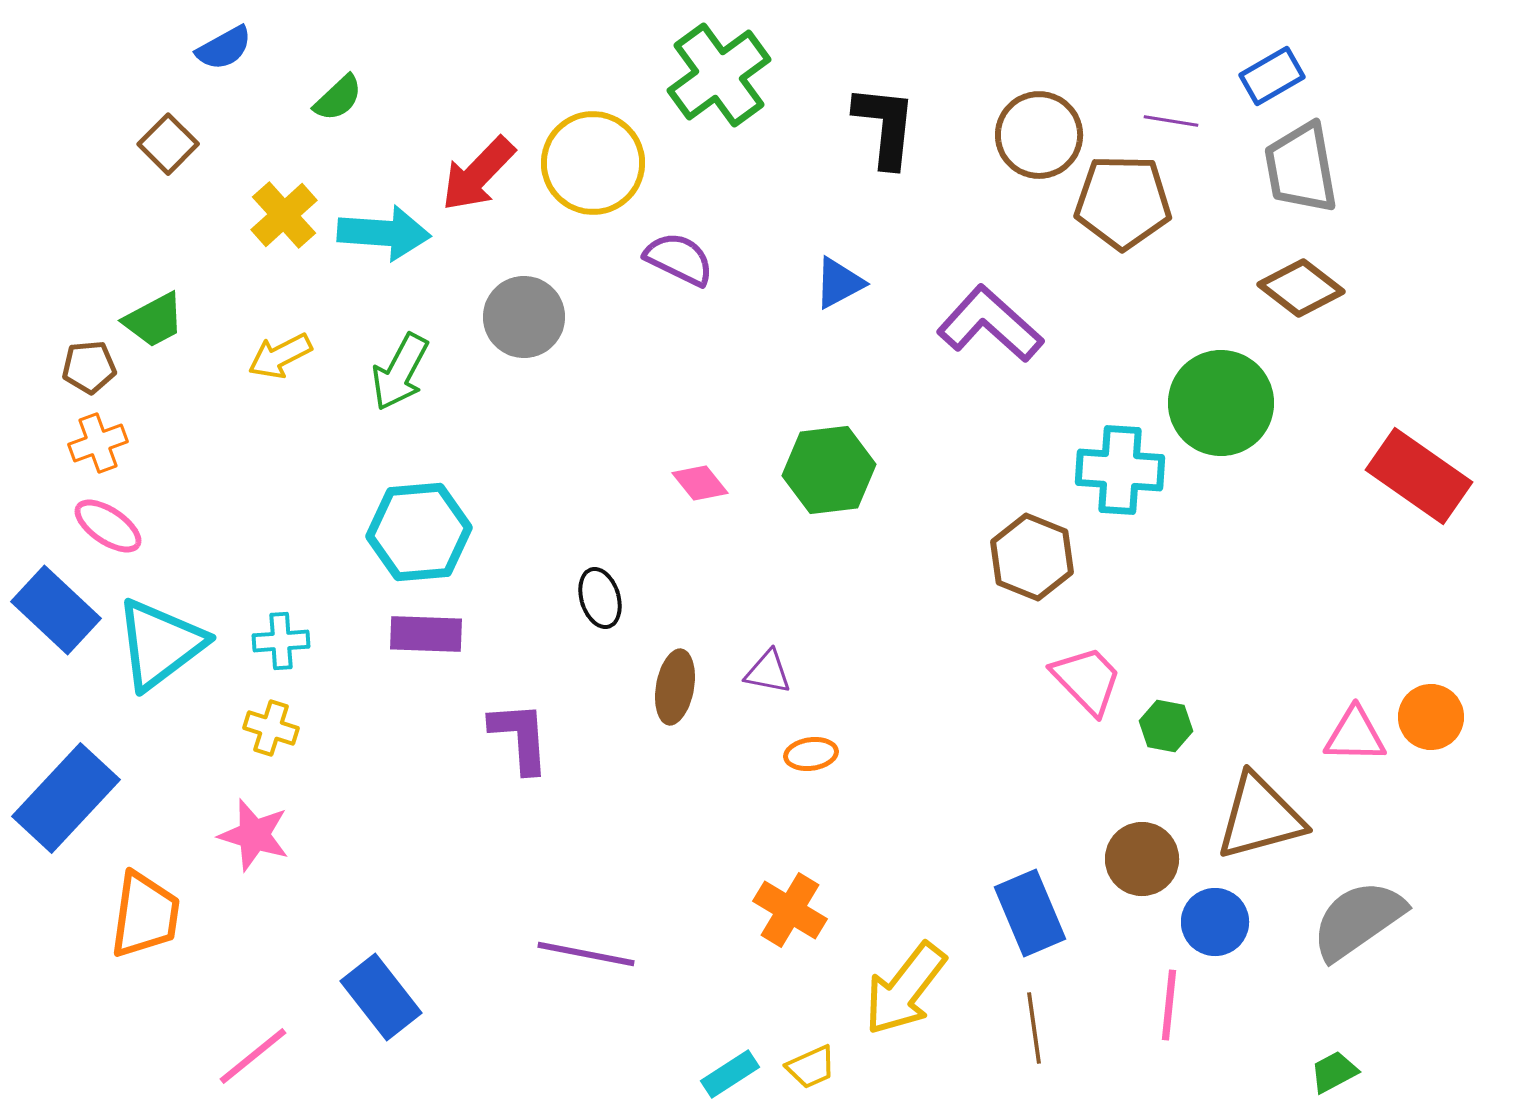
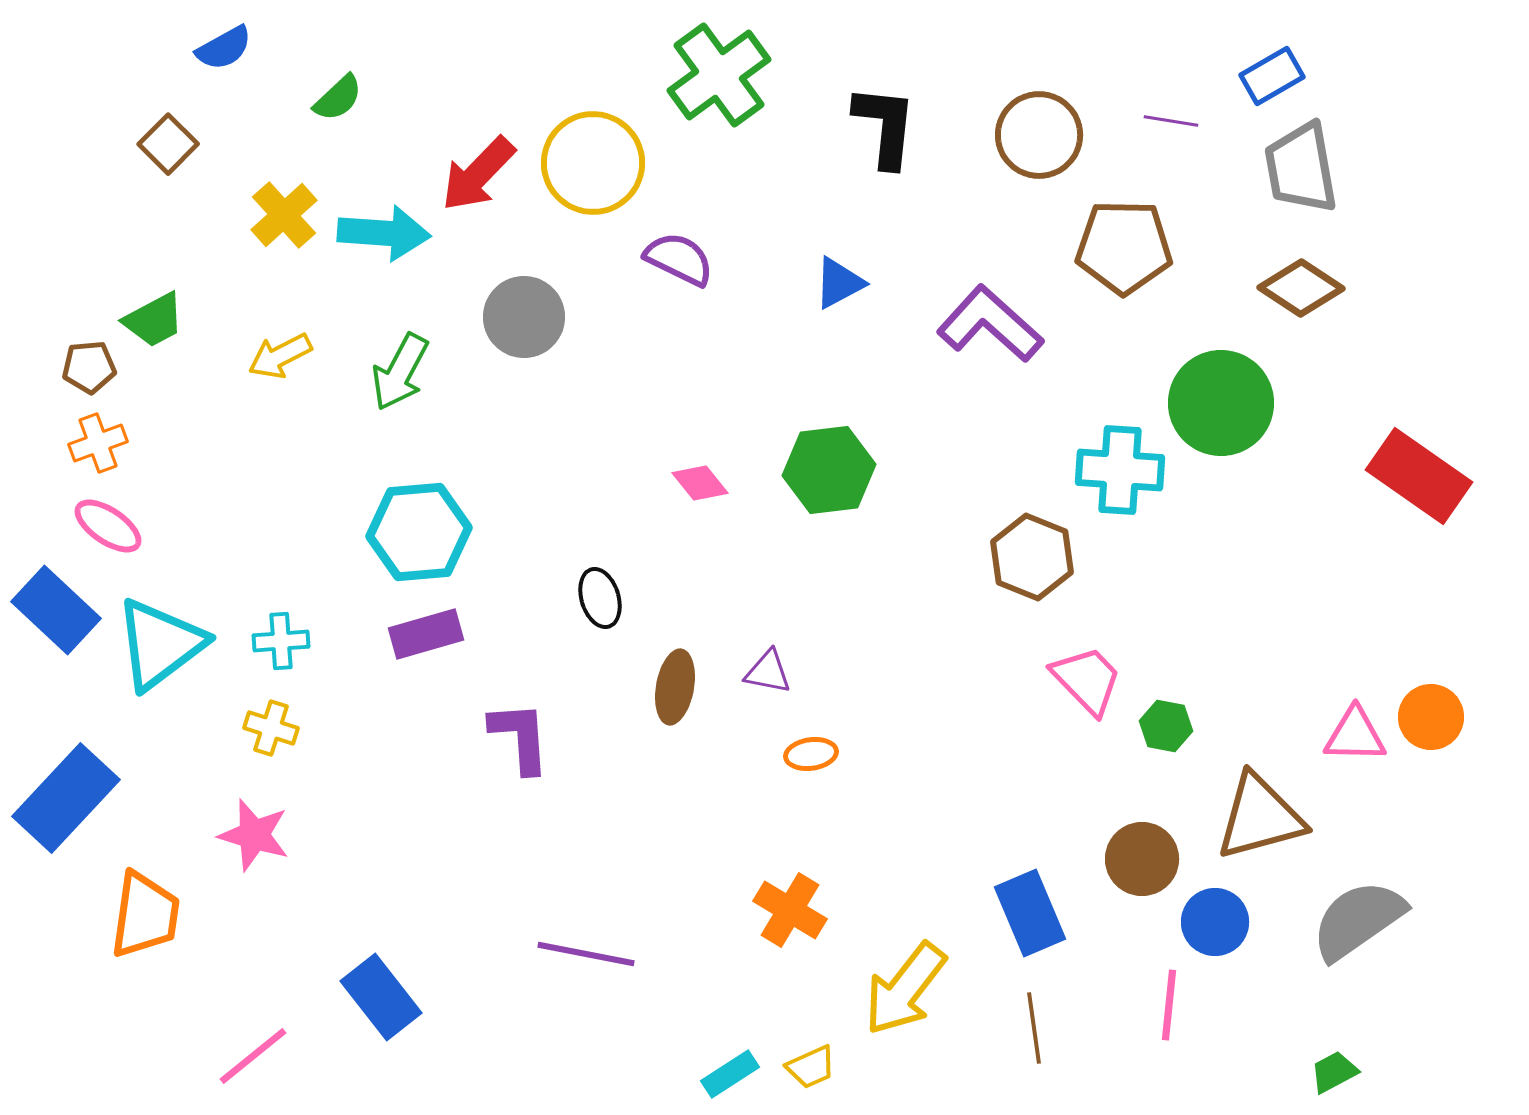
brown pentagon at (1123, 202): moved 1 px right, 45 px down
brown diamond at (1301, 288): rotated 4 degrees counterclockwise
purple rectangle at (426, 634): rotated 18 degrees counterclockwise
